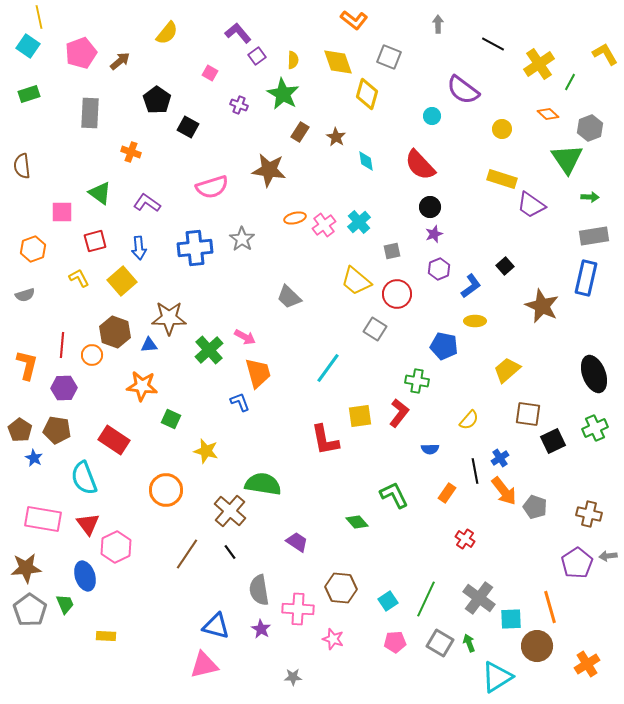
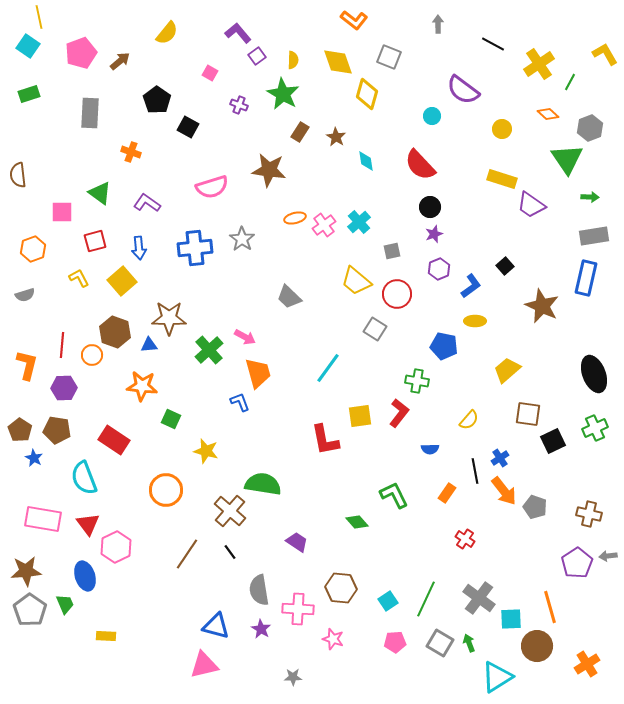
brown semicircle at (22, 166): moved 4 px left, 9 px down
brown star at (26, 568): moved 3 px down
